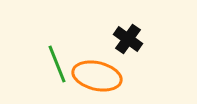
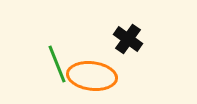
orange ellipse: moved 5 px left; rotated 6 degrees counterclockwise
